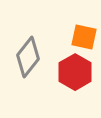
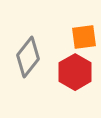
orange square: rotated 20 degrees counterclockwise
